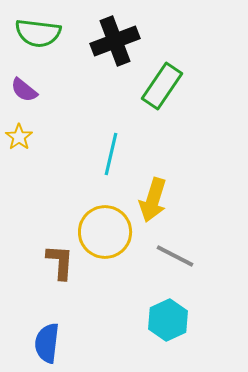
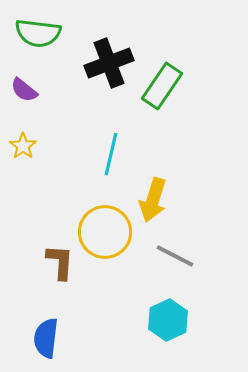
black cross: moved 6 px left, 22 px down
yellow star: moved 4 px right, 9 px down
blue semicircle: moved 1 px left, 5 px up
